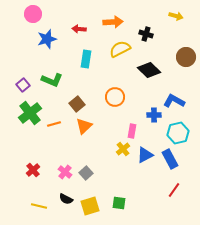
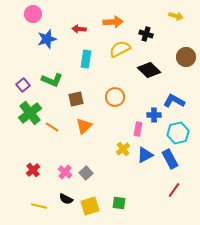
brown square: moved 1 px left, 5 px up; rotated 28 degrees clockwise
orange line: moved 2 px left, 3 px down; rotated 48 degrees clockwise
pink rectangle: moved 6 px right, 2 px up
